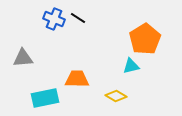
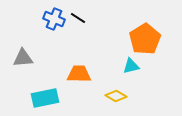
orange trapezoid: moved 2 px right, 5 px up
